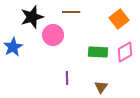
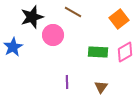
brown line: moved 2 px right; rotated 30 degrees clockwise
purple line: moved 4 px down
